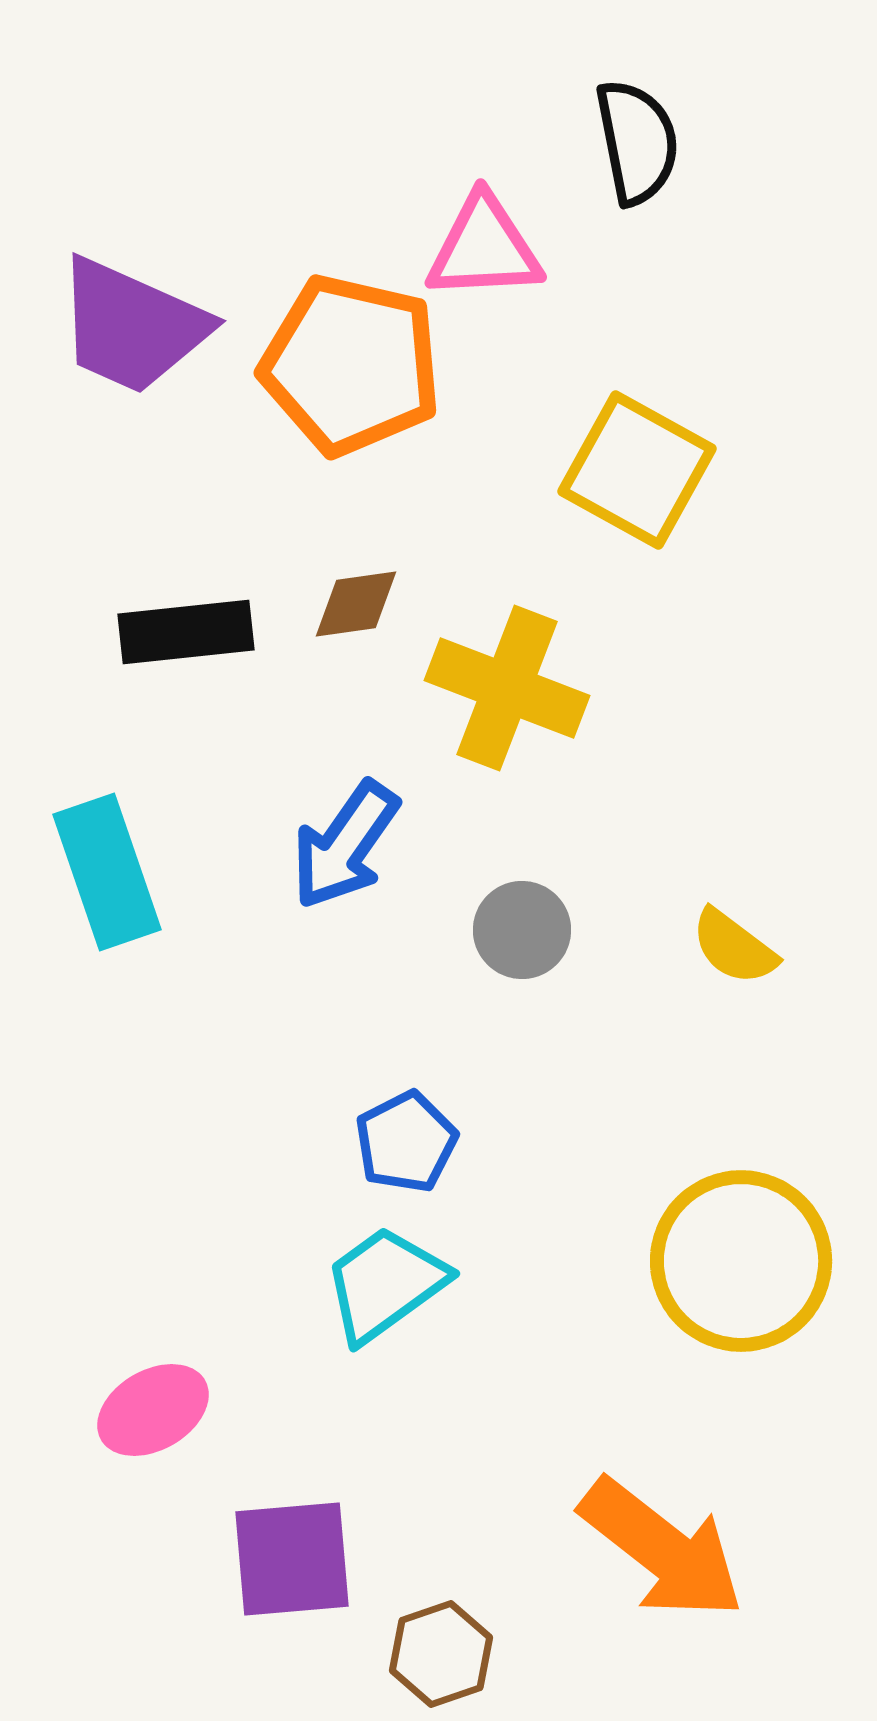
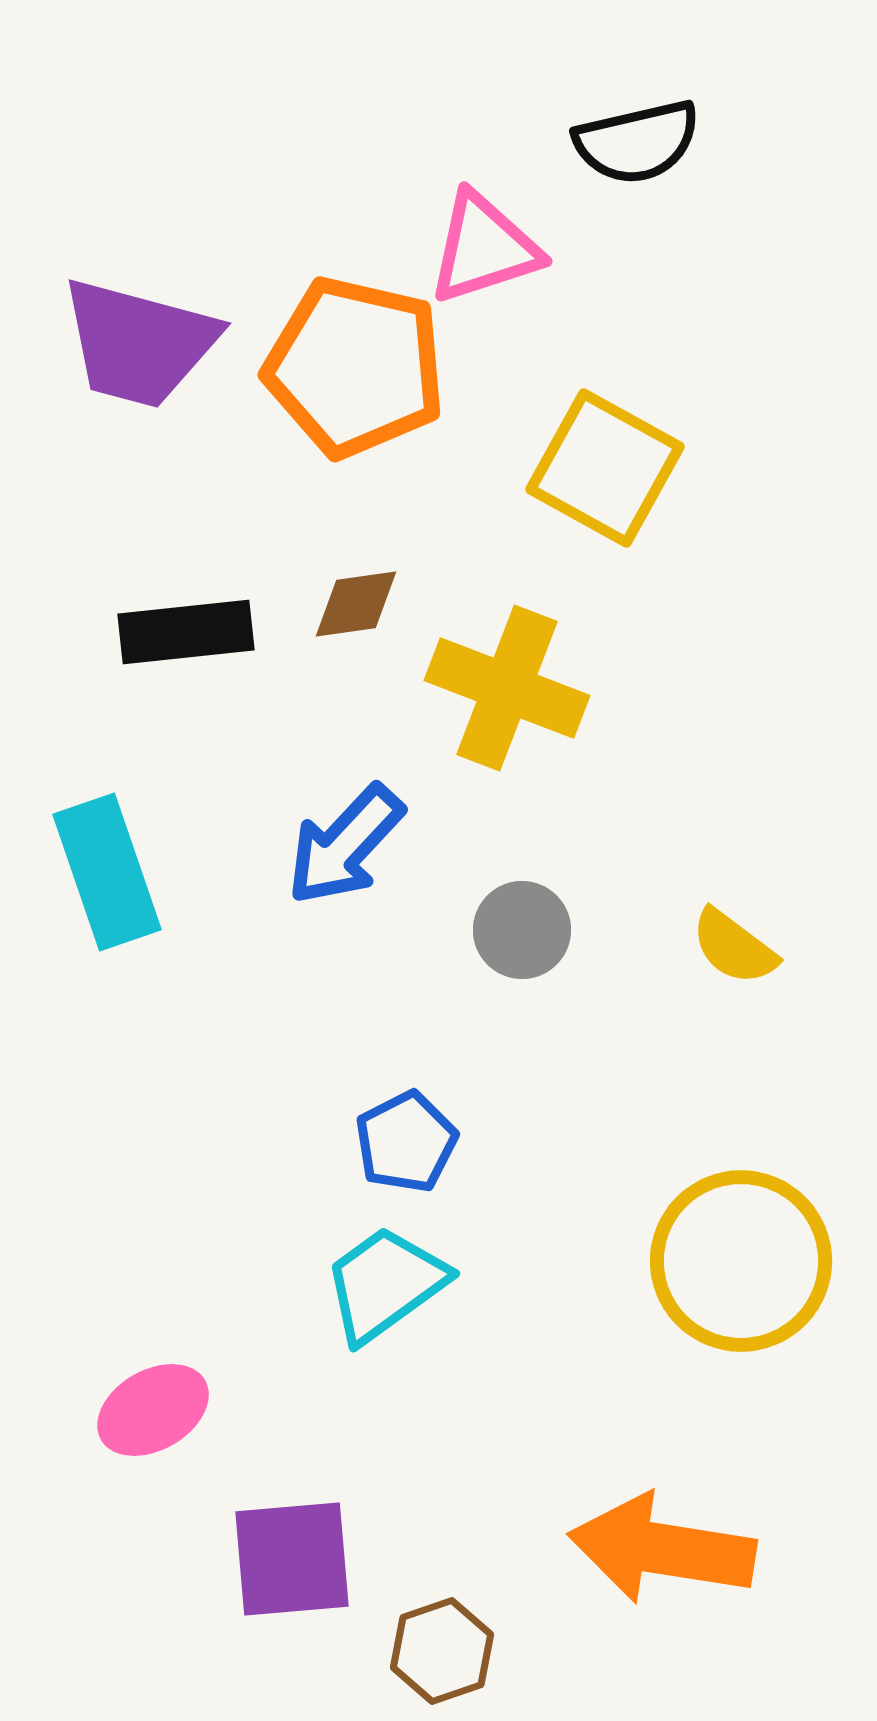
black semicircle: rotated 88 degrees clockwise
pink triangle: rotated 15 degrees counterclockwise
purple trapezoid: moved 7 px right, 17 px down; rotated 9 degrees counterclockwise
orange pentagon: moved 4 px right, 2 px down
yellow square: moved 32 px left, 2 px up
blue arrow: rotated 8 degrees clockwise
orange arrow: rotated 151 degrees clockwise
brown hexagon: moved 1 px right, 3 px up
